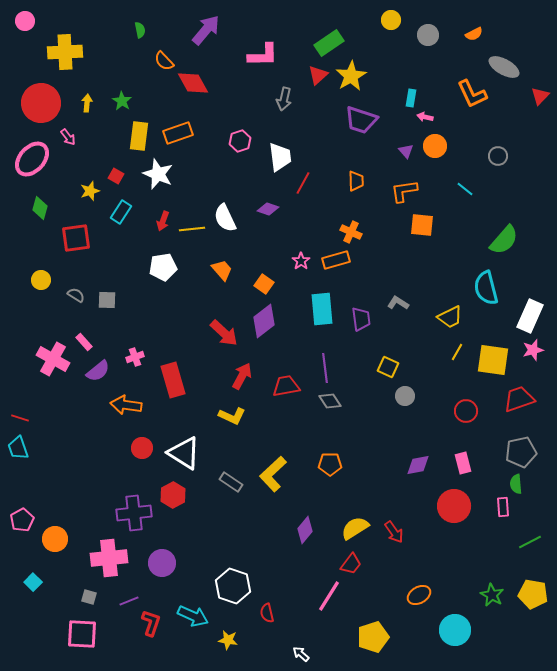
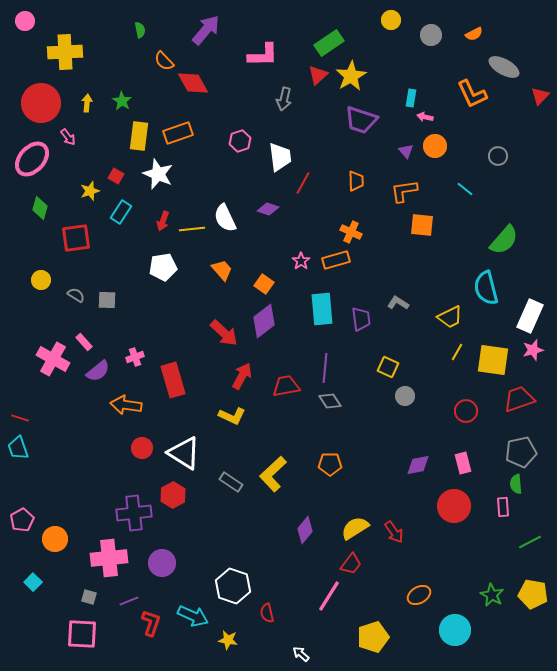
gray circle at (428, 35): moved 3 px right
purple line at (325, 368): rotated 12 degrees clockwise
